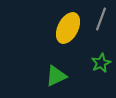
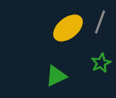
gray line: moved 1 px left, 3 px down
yellow ellipse: rotated 24 degrees clockwise
